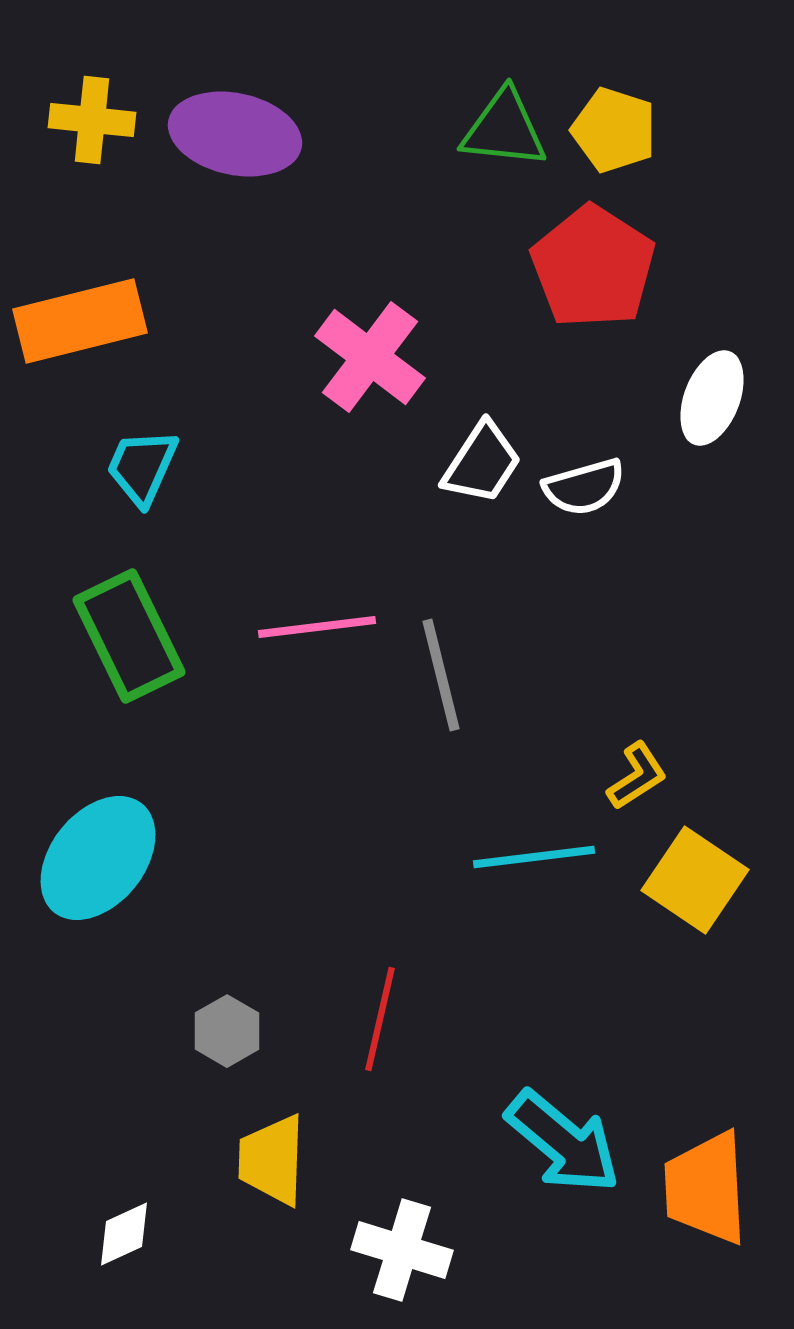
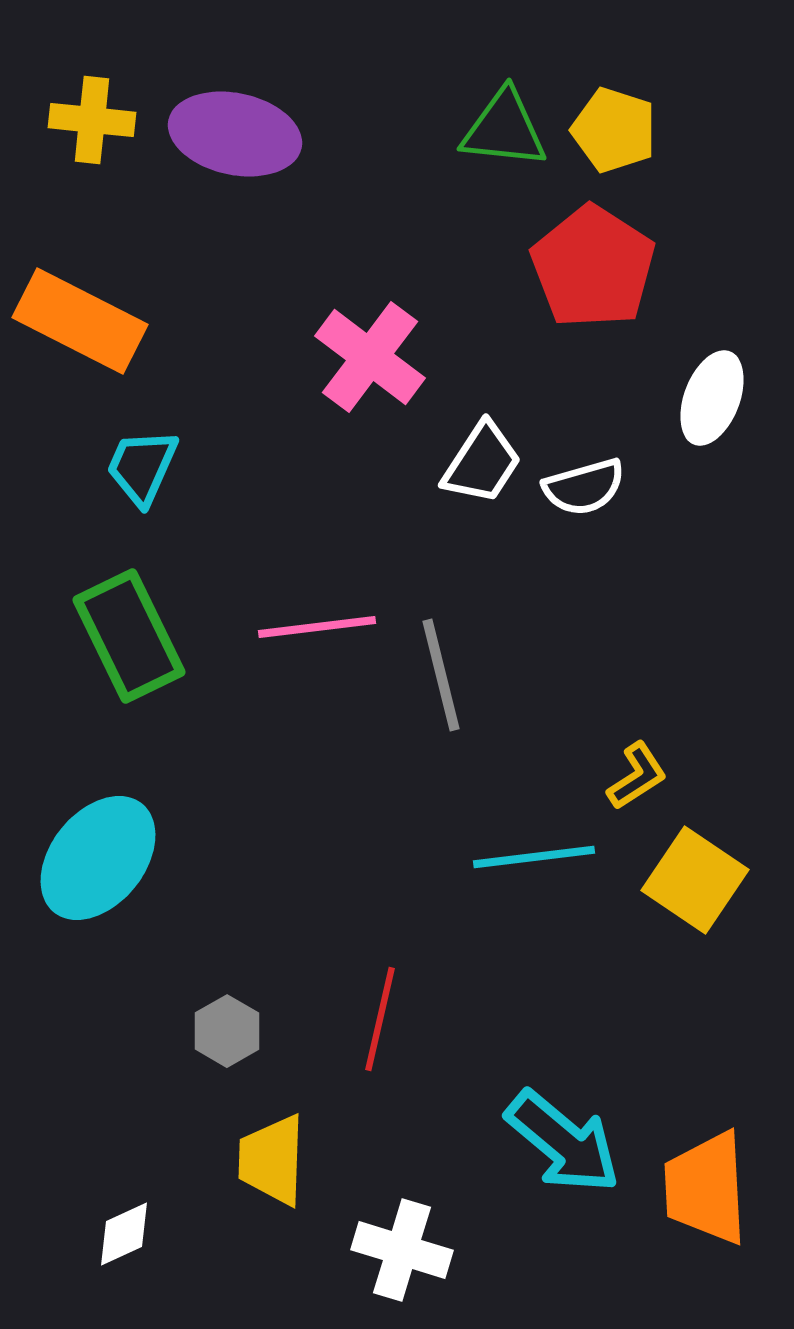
orange rectangle: rotated 41 degrees clockwise
